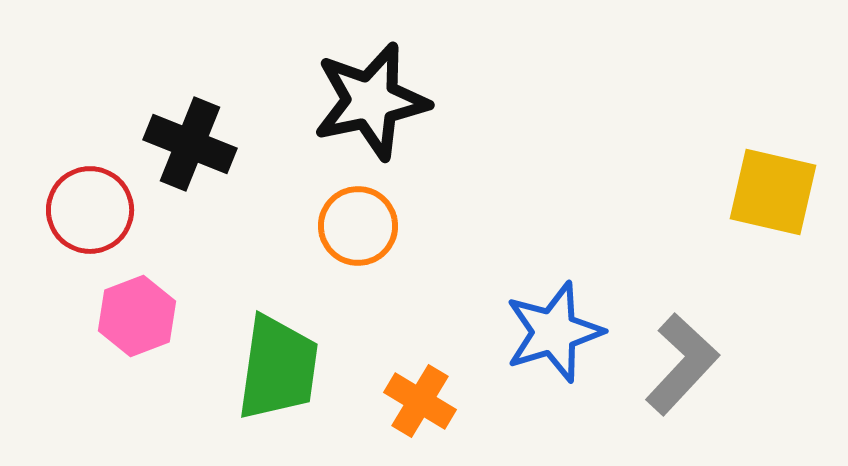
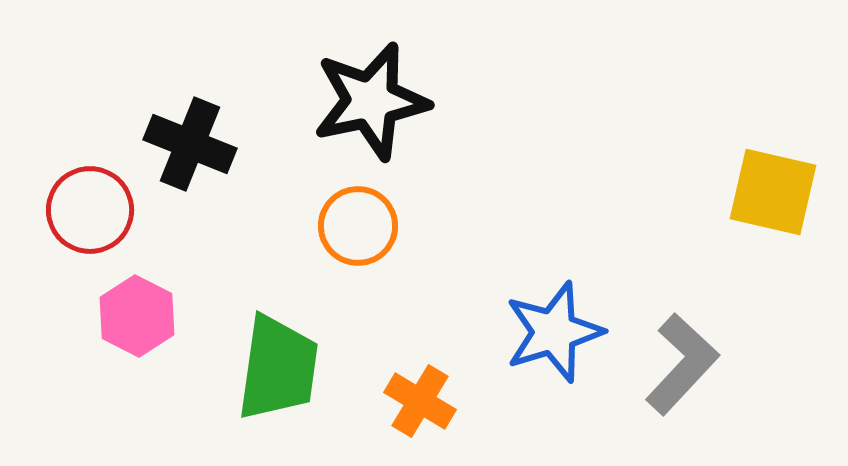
pink hexagon: rotated 12 degrees counterclockwise
